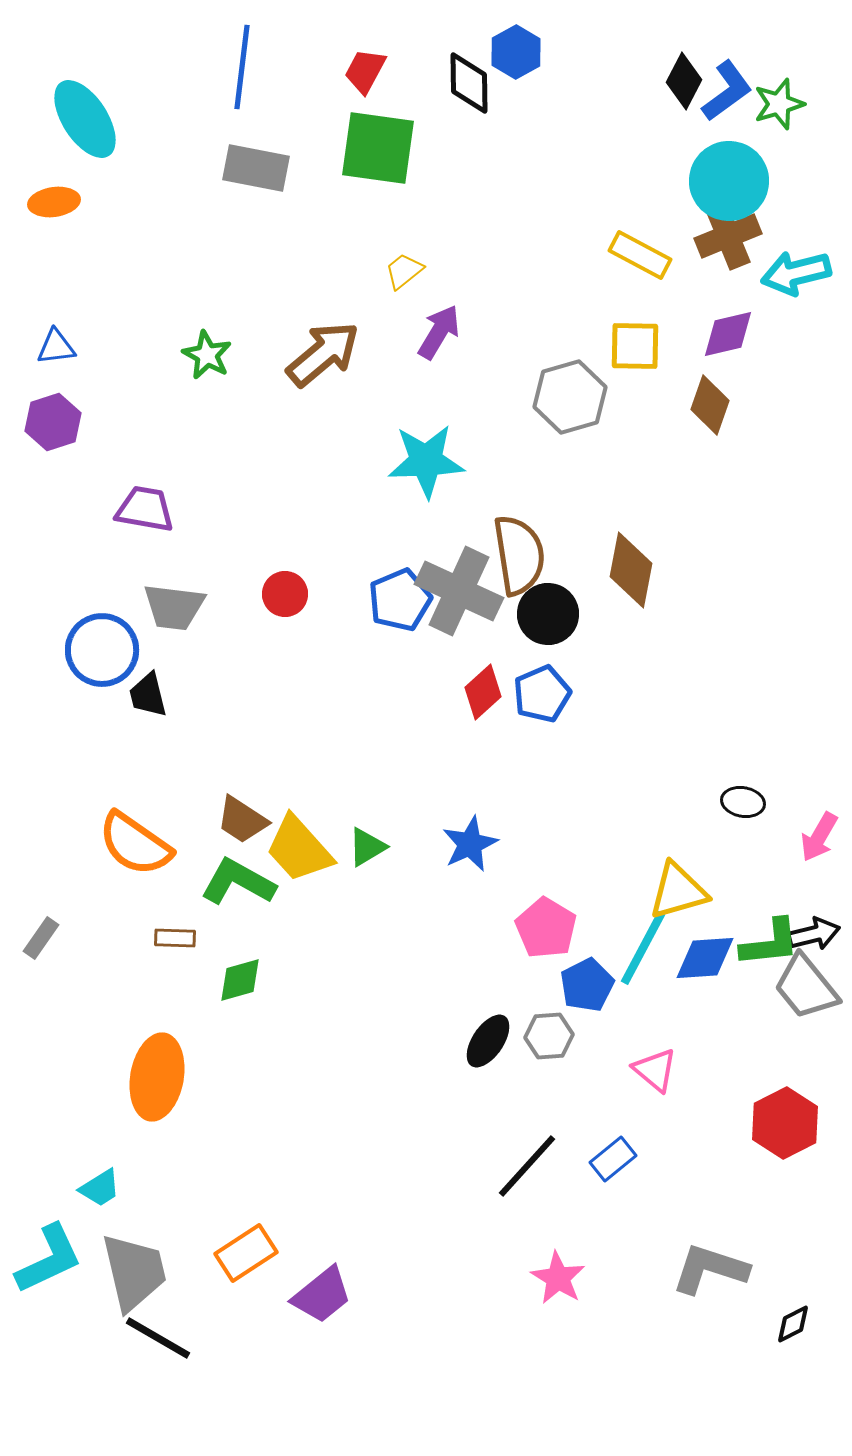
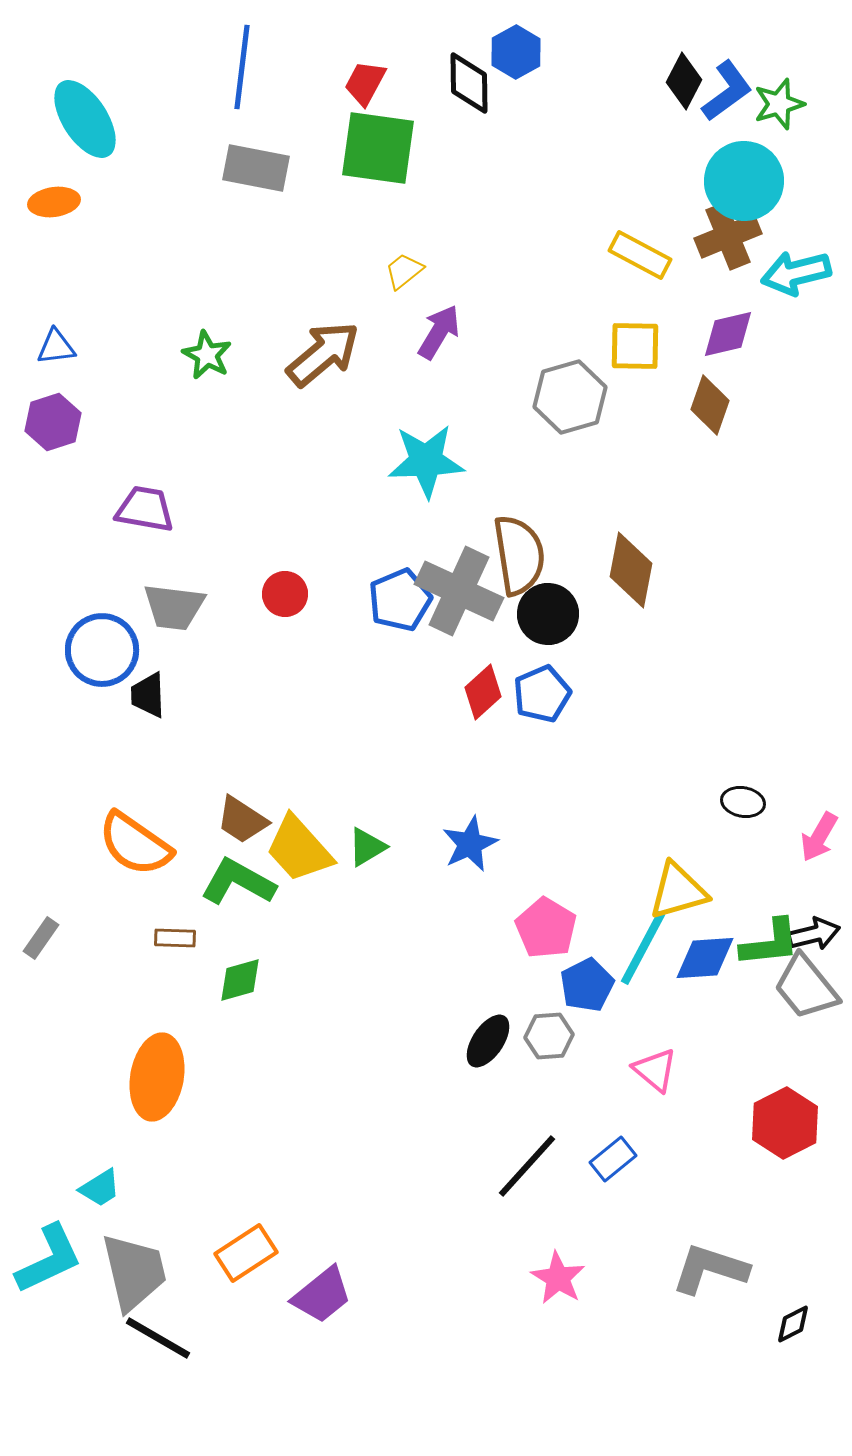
red trapezoid at (365, 71): moved 12 px down
cyan circle at (729, 181): moved 15 px right
black trapezoid at (148, 695): rotated 12 degrees clockwise
